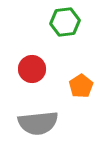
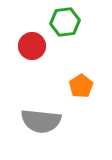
red circle: moved 23 px up
gray semicircle: moved 3 px right, 2 px up; rotated 12 degrees clockwise
